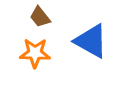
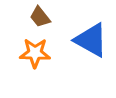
blue triangle: moved 1 px up
